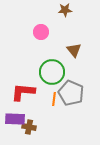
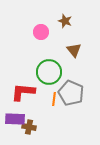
brown star: moved 11 px down; rotated 24 degrees clockwise
green circle: moved 3 px left
